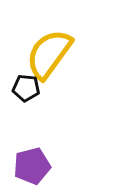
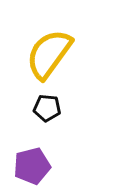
black pentagon: moved 21 px right, 20 px down
